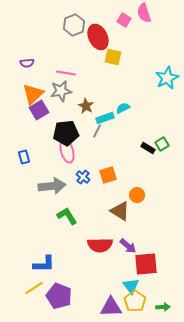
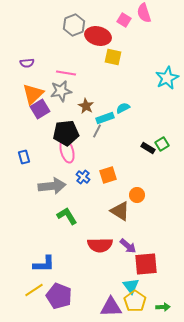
red ellipse: moved 1 px up; rotated 50 degrees counterclockwise
purple square: moved 1 px right, 1 px up
yellow line: moved 2 px down
